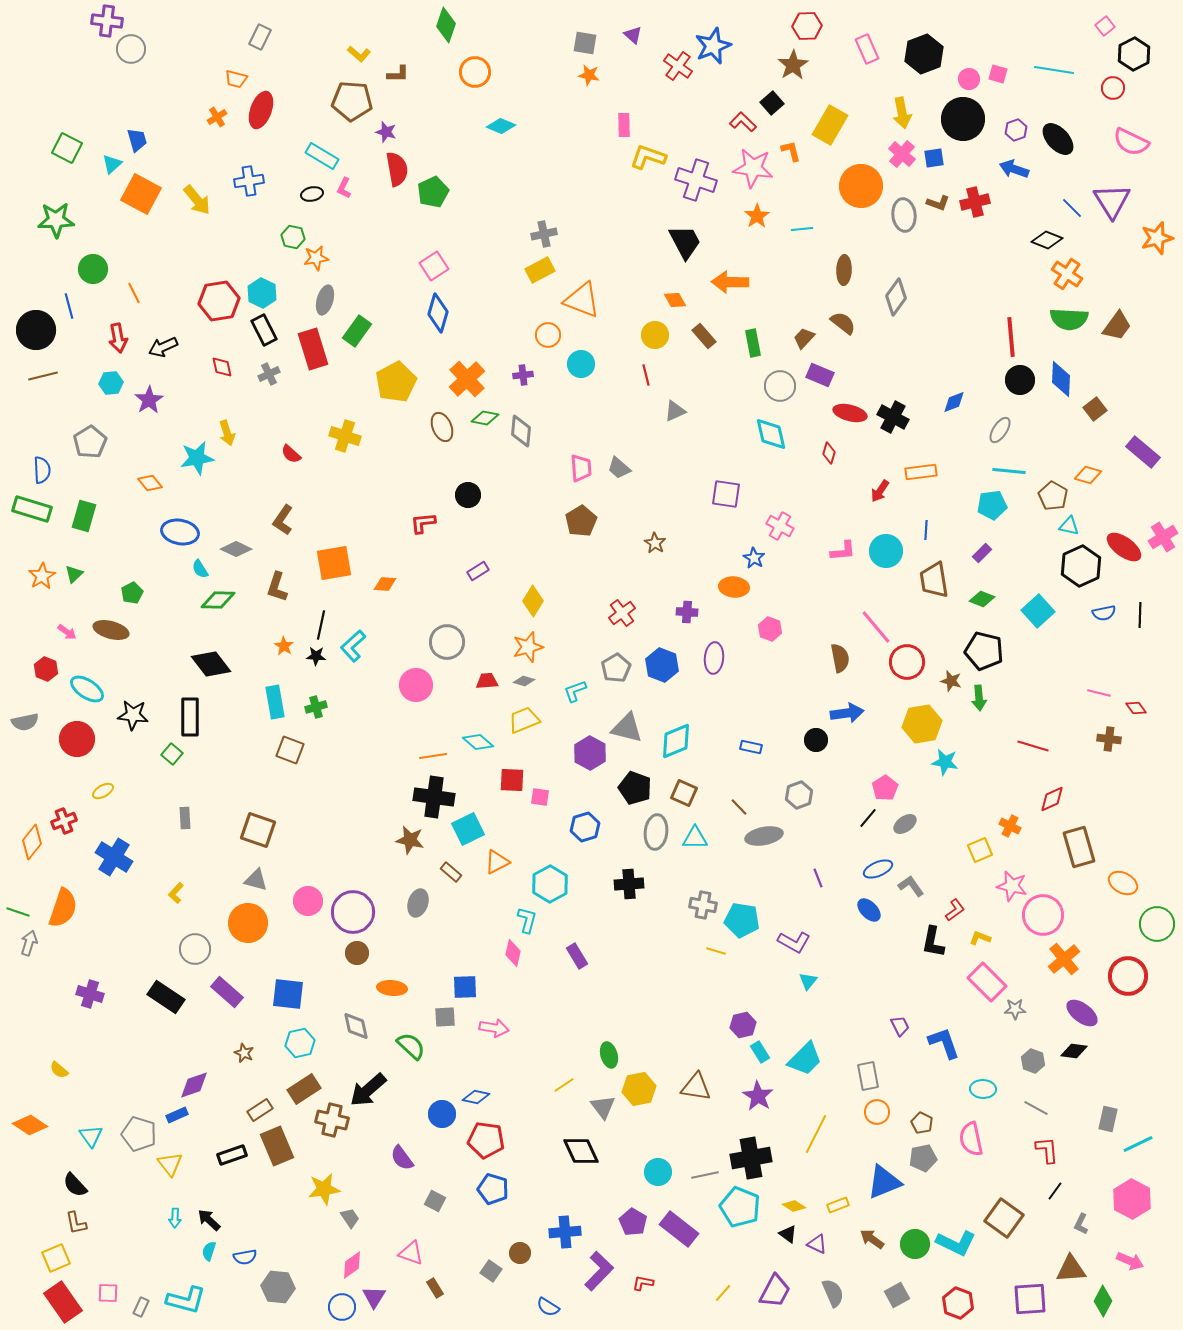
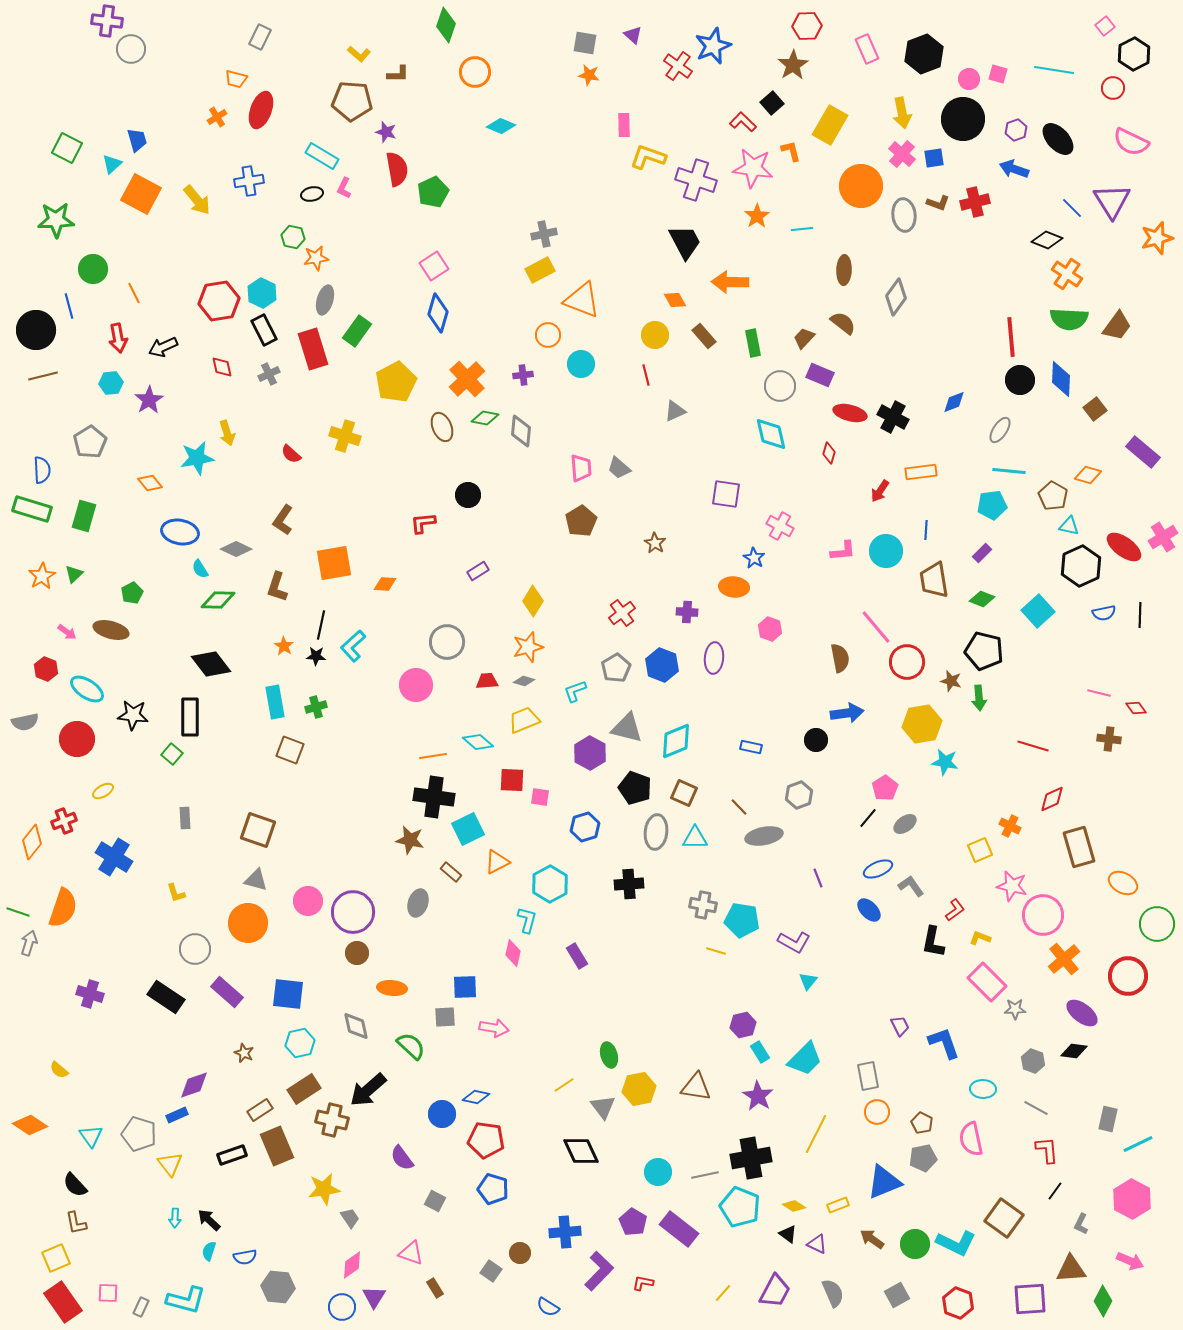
yellow L-shape at (176, 893): rotated 60 degrees counterclockwise
